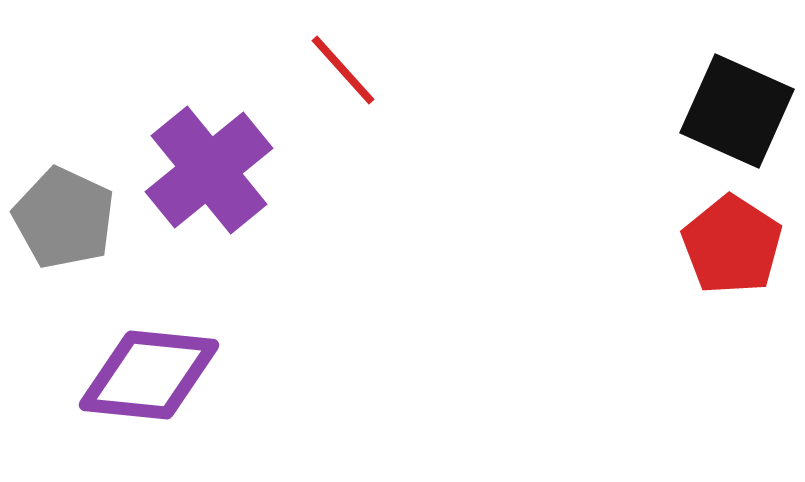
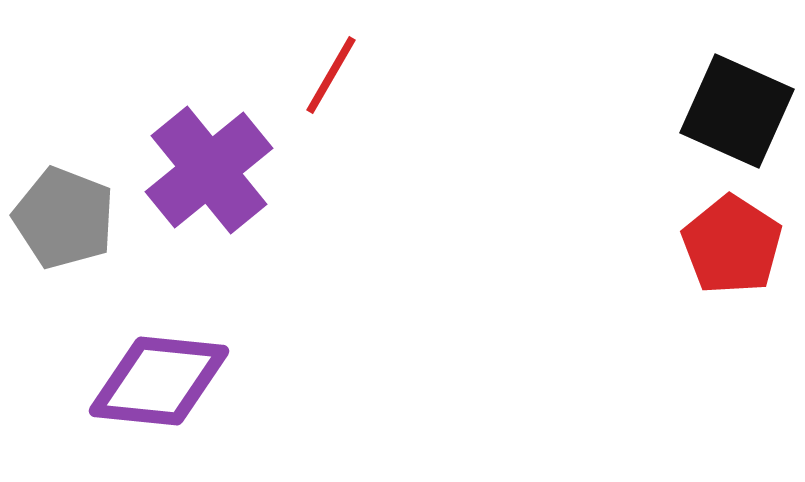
red line: moved 12 px left, 5 px down; rotated 72 degrees clockwise
gray pentagon: rotated 4 degrees counterclockwise
purple diamond: moved 10 px right, 6 px down
